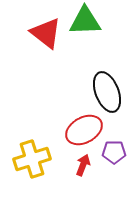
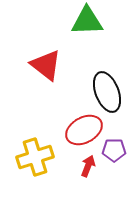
green triangle: moved 2 px right
red triangle: moved 32 px down
purple pentagon: moved 2 px up
yellow cross: moved 3 px right, 2 px up
red arrow: moved 5 px right, 1 px down
